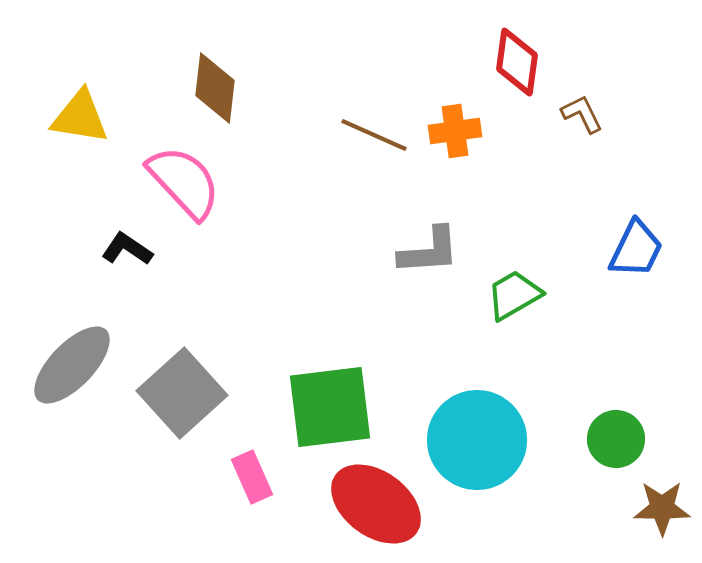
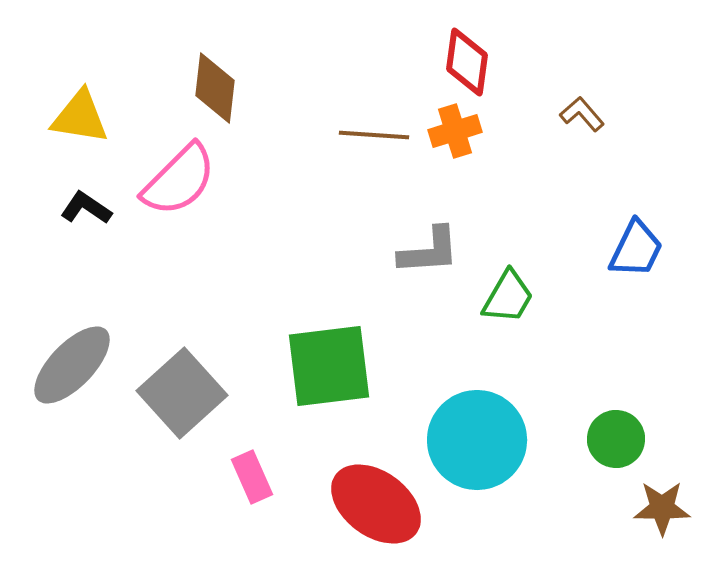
red diamond: moved 50 px left
brown L-shape: rotated 15 degrees counterclockwise
orange cross: rotated 9 degrees counterclockwise
brown line: rotated 20 degrees counterclockwise
pink semicircle: moved 5 px left, 2 px up; rotated 88 degrees clockwise
black L-shape: moved 41 px left, 41 px up
green trapezoid: moved 6 px left, 2 px down; rotated 150 degrees clockwise
green square: moved 1 px left, 41 px up
